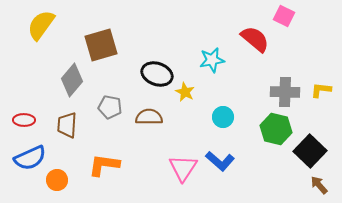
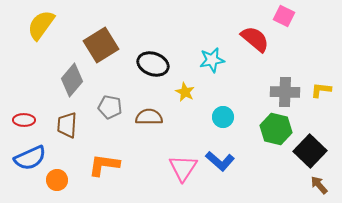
brown square: rotated 16 degrees counterclockwise
black ellipse: moved 4 px left, 10 px up
